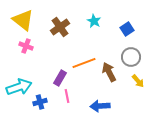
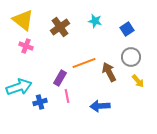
cyan star: moved 1 px right; rotated 16 degrees counterclockwise
